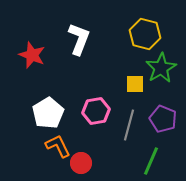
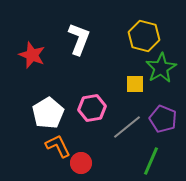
yellow hexagon: moved 1 px left, 2 px down
pink hexagon: moved 4 px left, 3 px up
gray line: moved 2 px left, 2 px down; rotated 36 degrees clockwise
